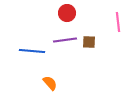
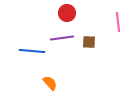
purple line: moved 3 px left, 2 px up
